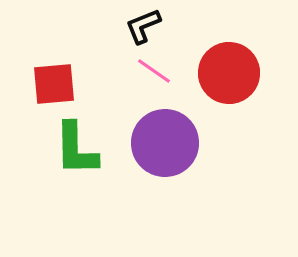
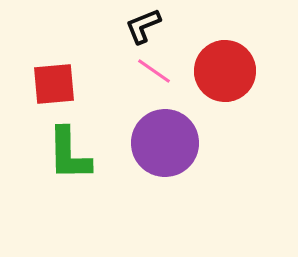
red circle: moved 4 px left, 2 px up
green L-shape: moved 7 px left, 5 px down
